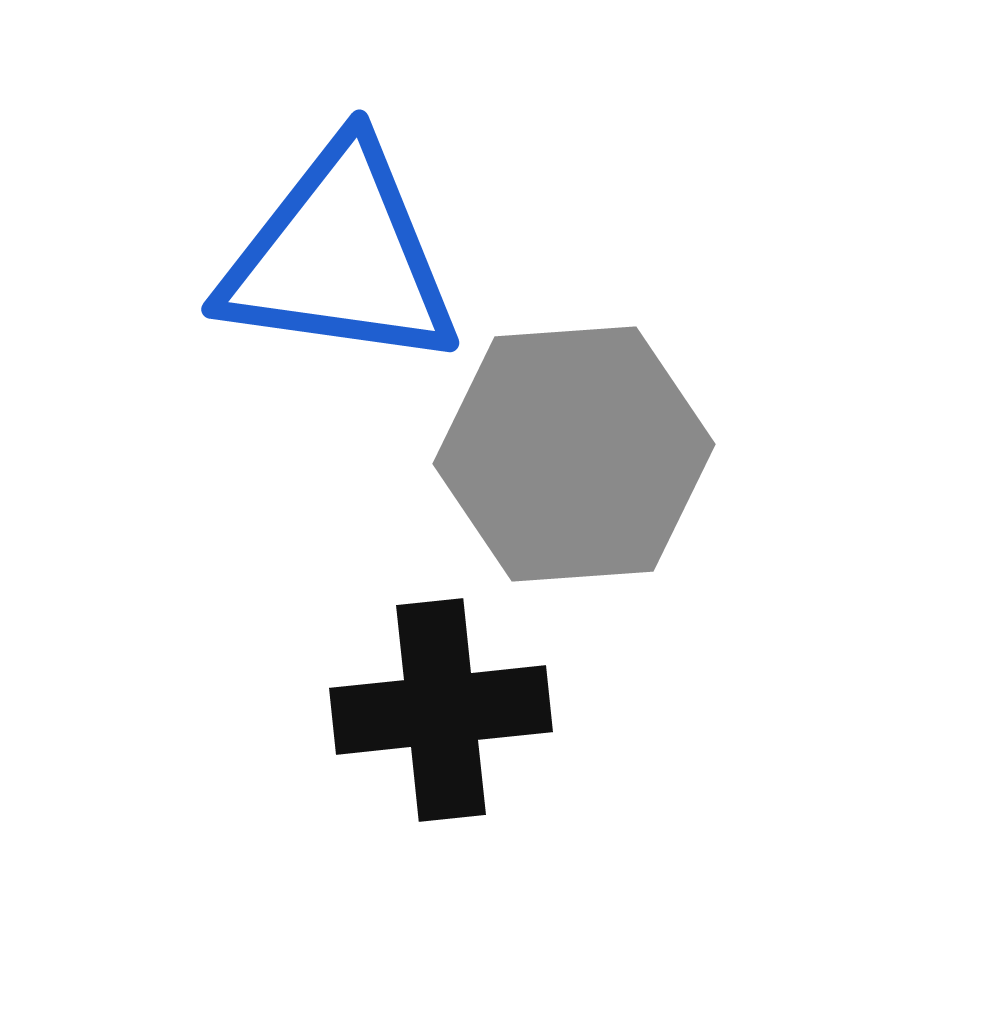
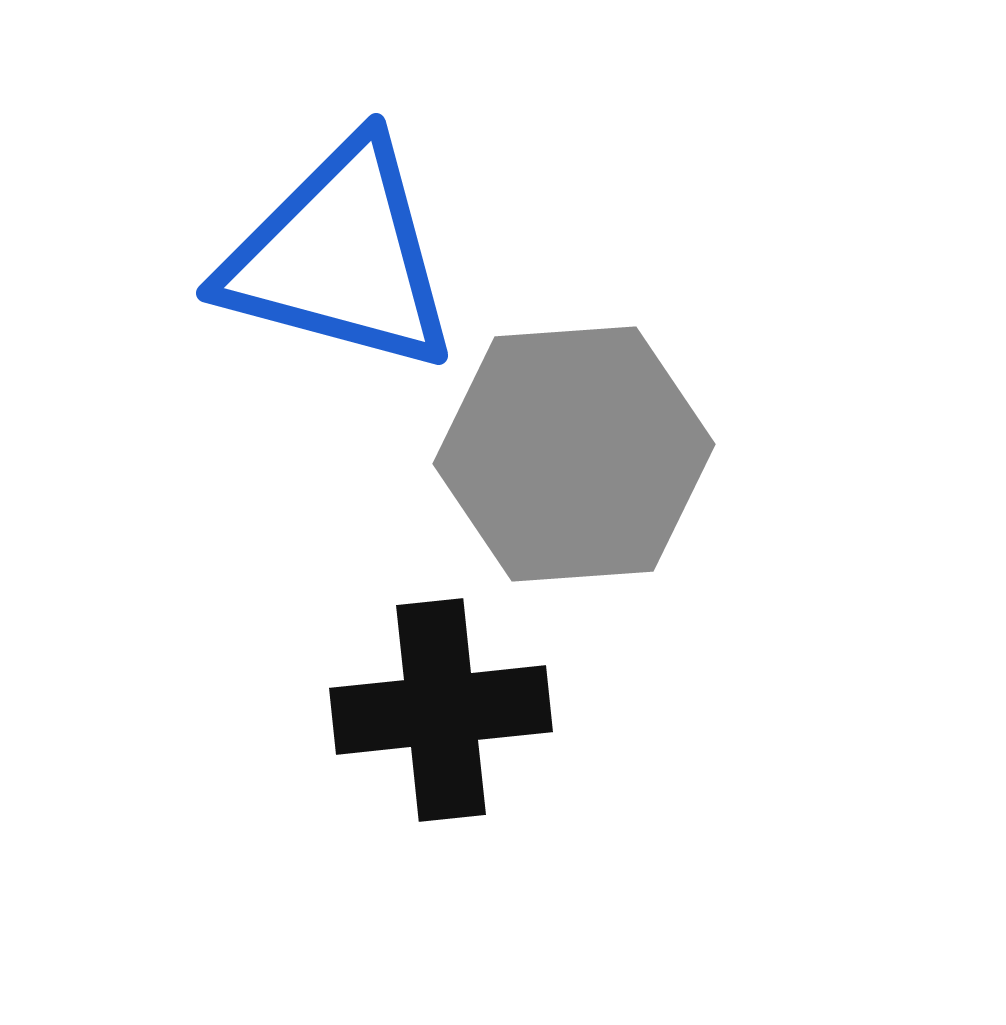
blue triangle: rotated 7 degrees clockwise
